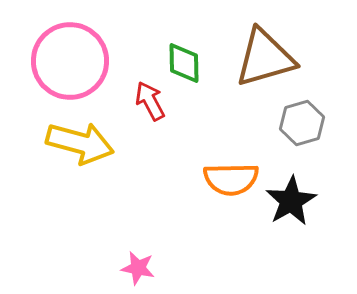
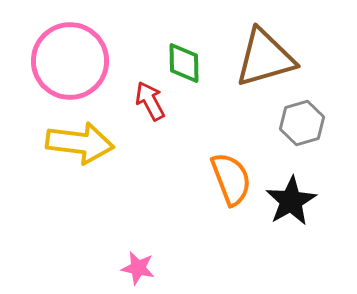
yellow arrow: rotated 8 degrees counterclockwise
orange semicircle: rotated 110 degrees counterclockwise
